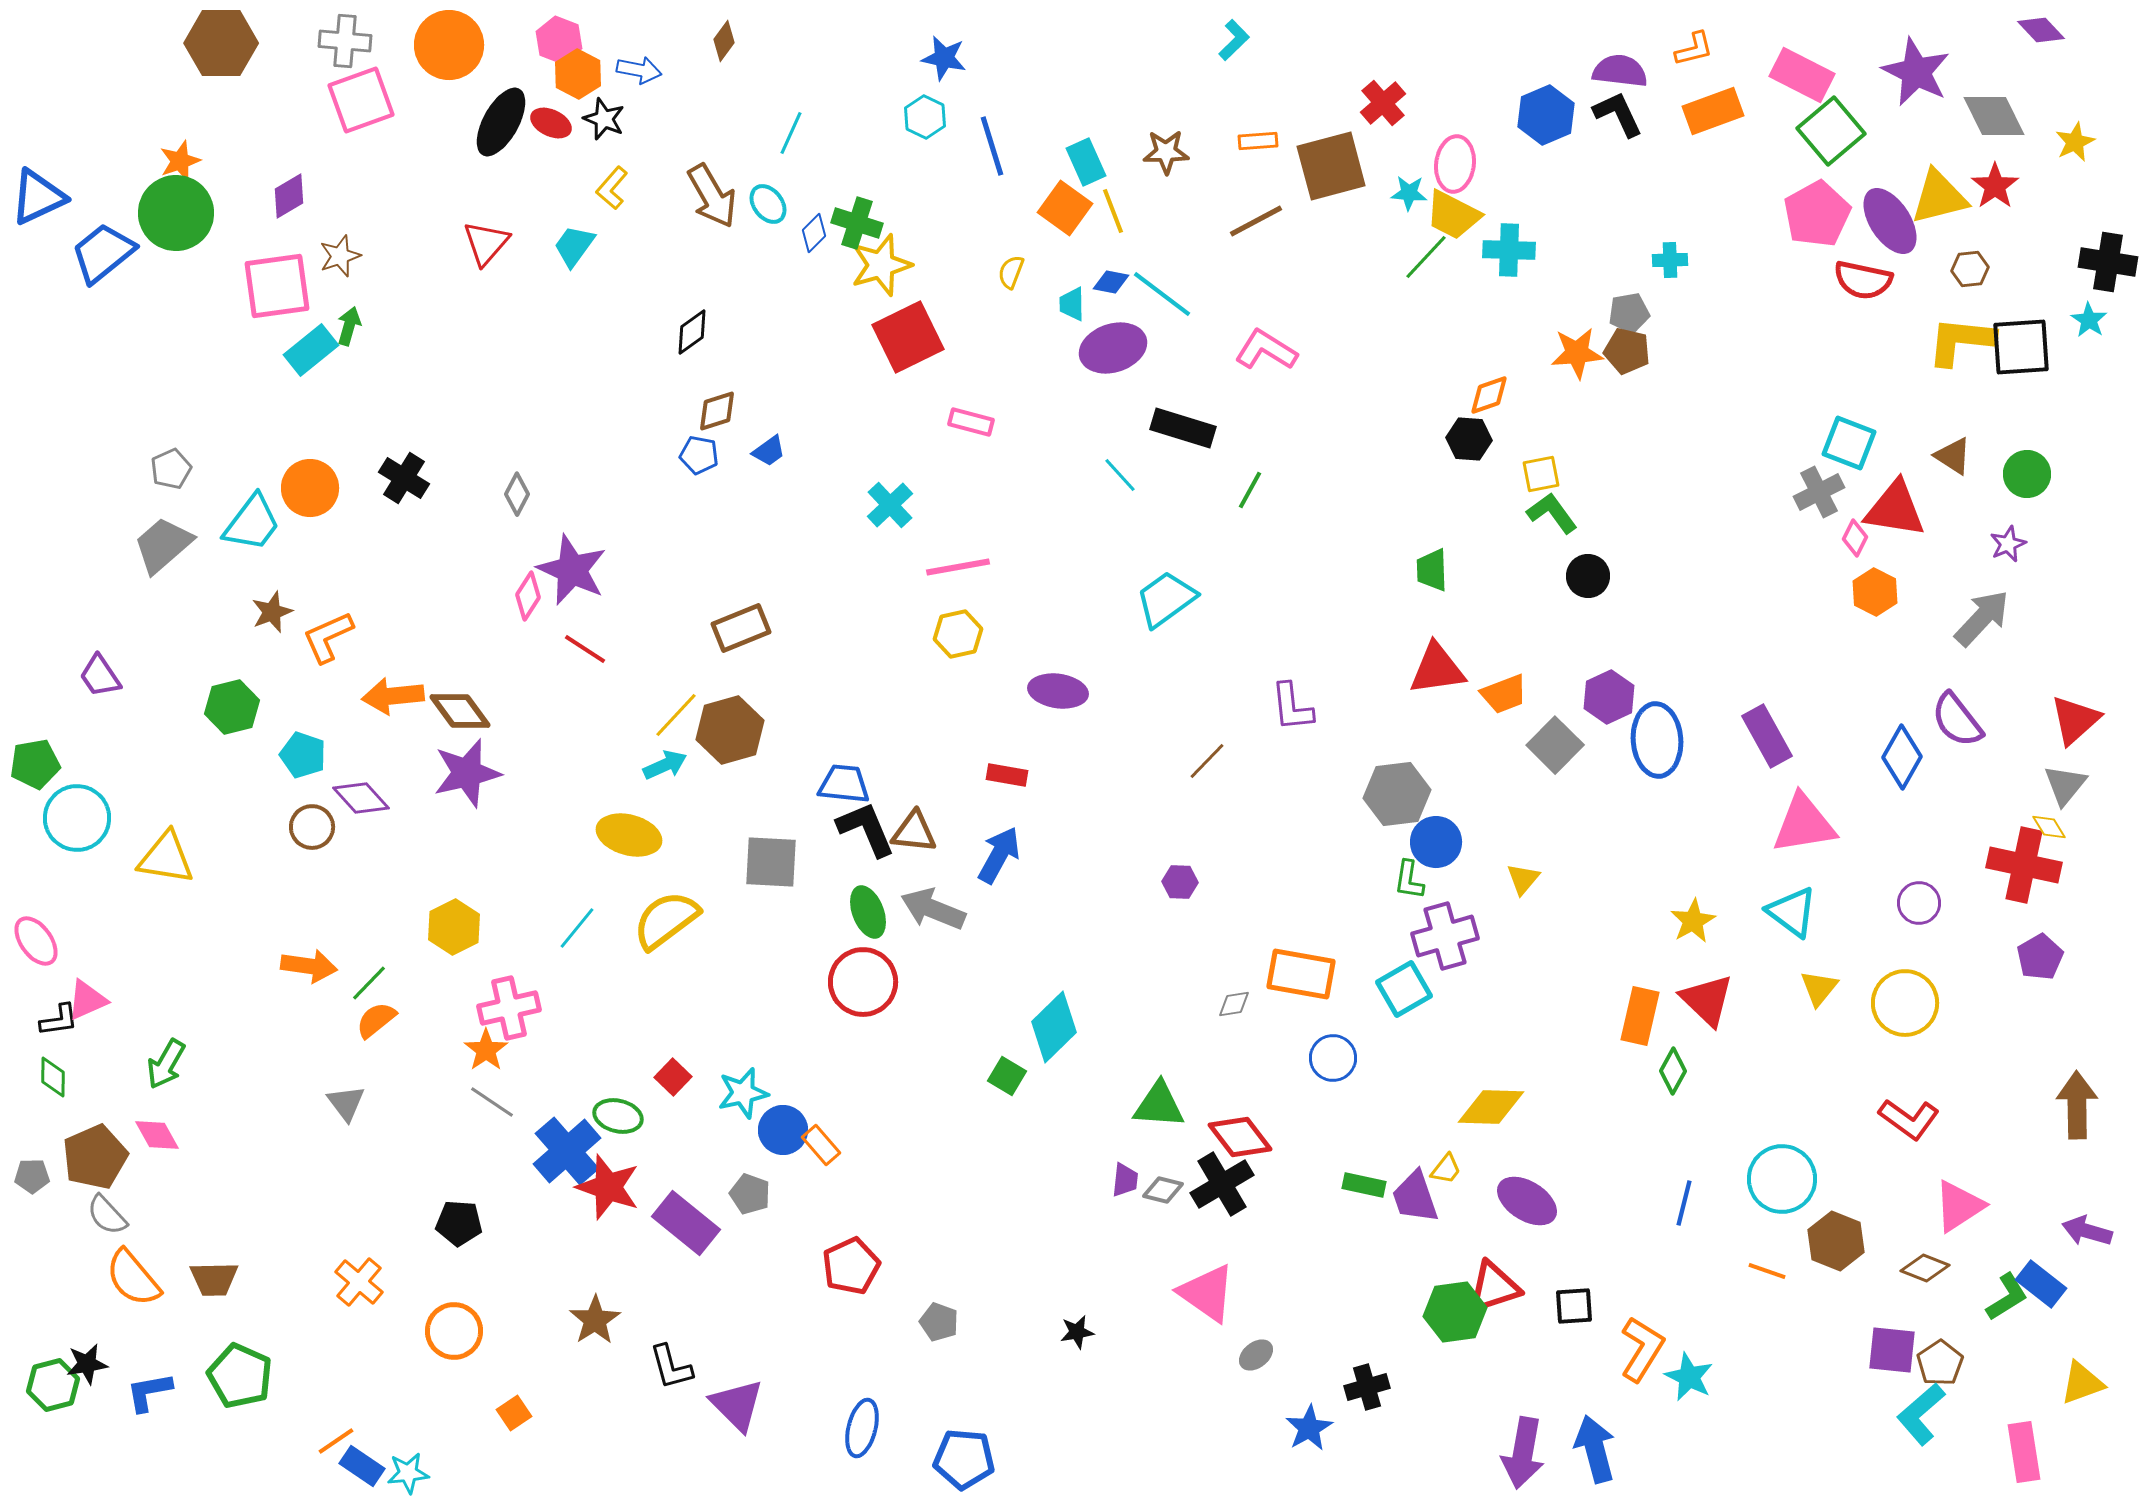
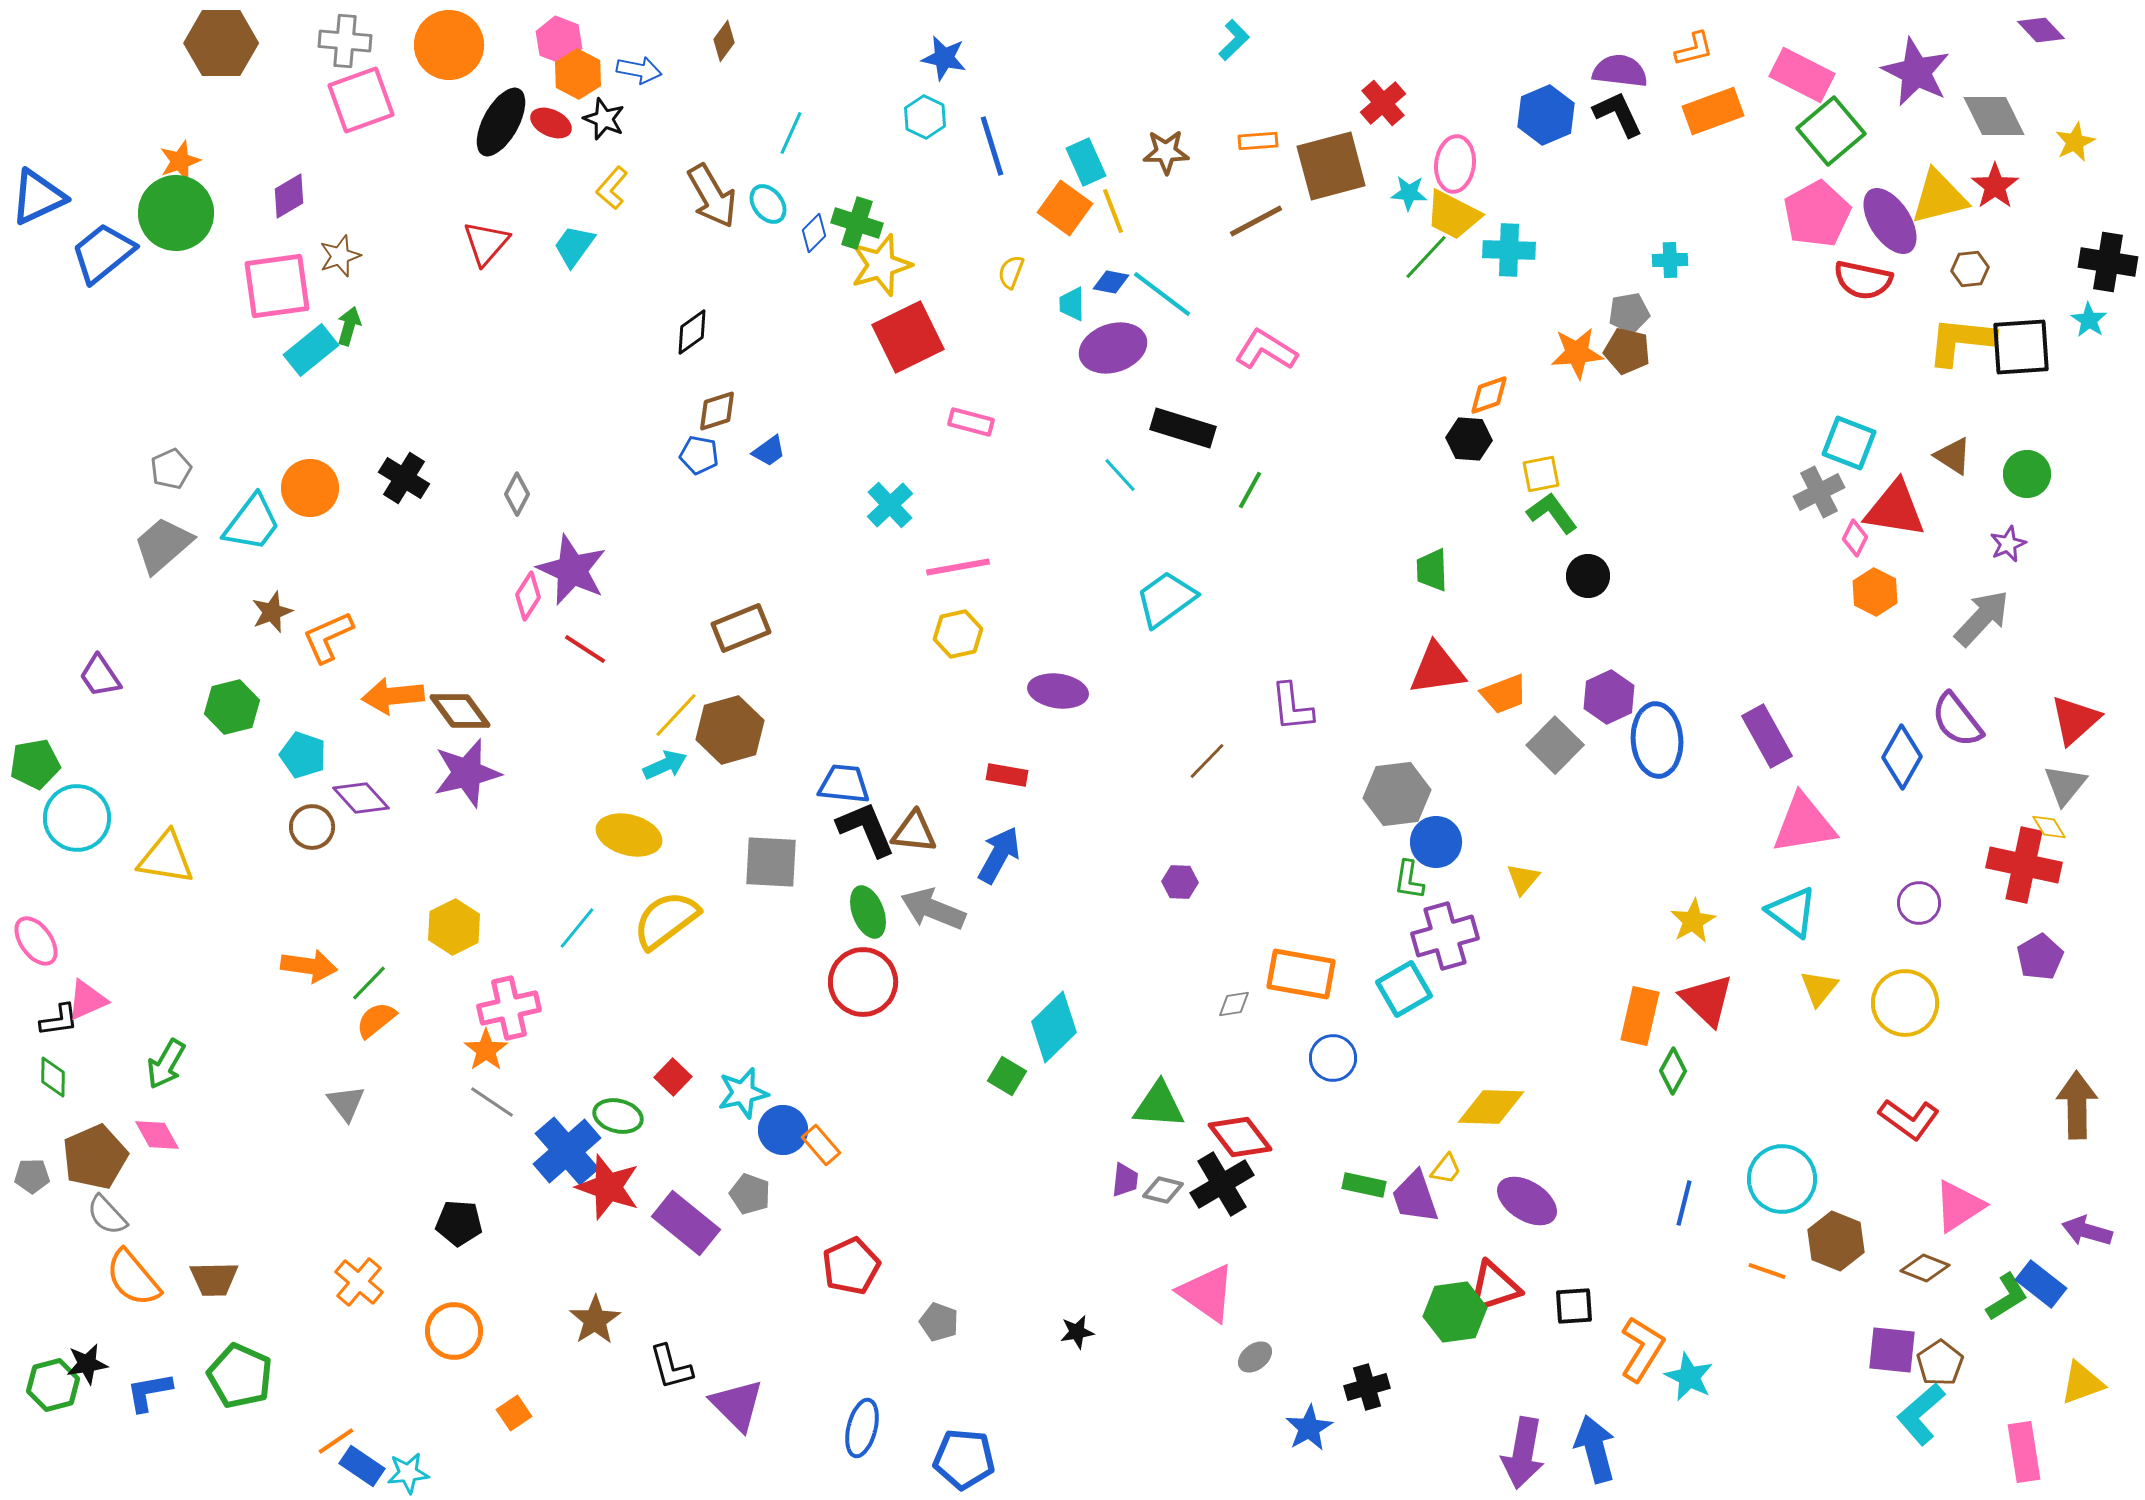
gray ellipse at (1256, 1355): moved 1 px left, 2 px down
